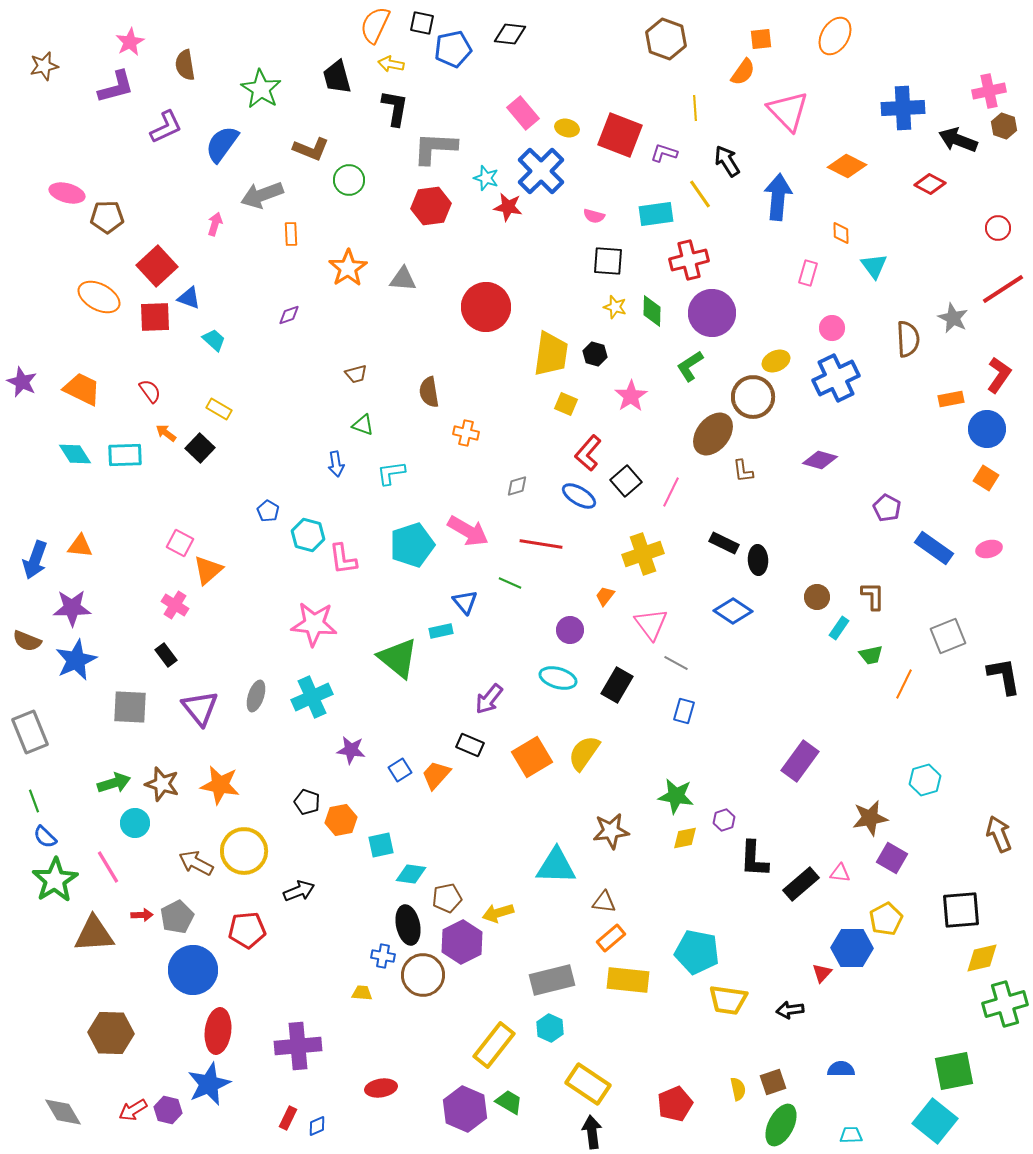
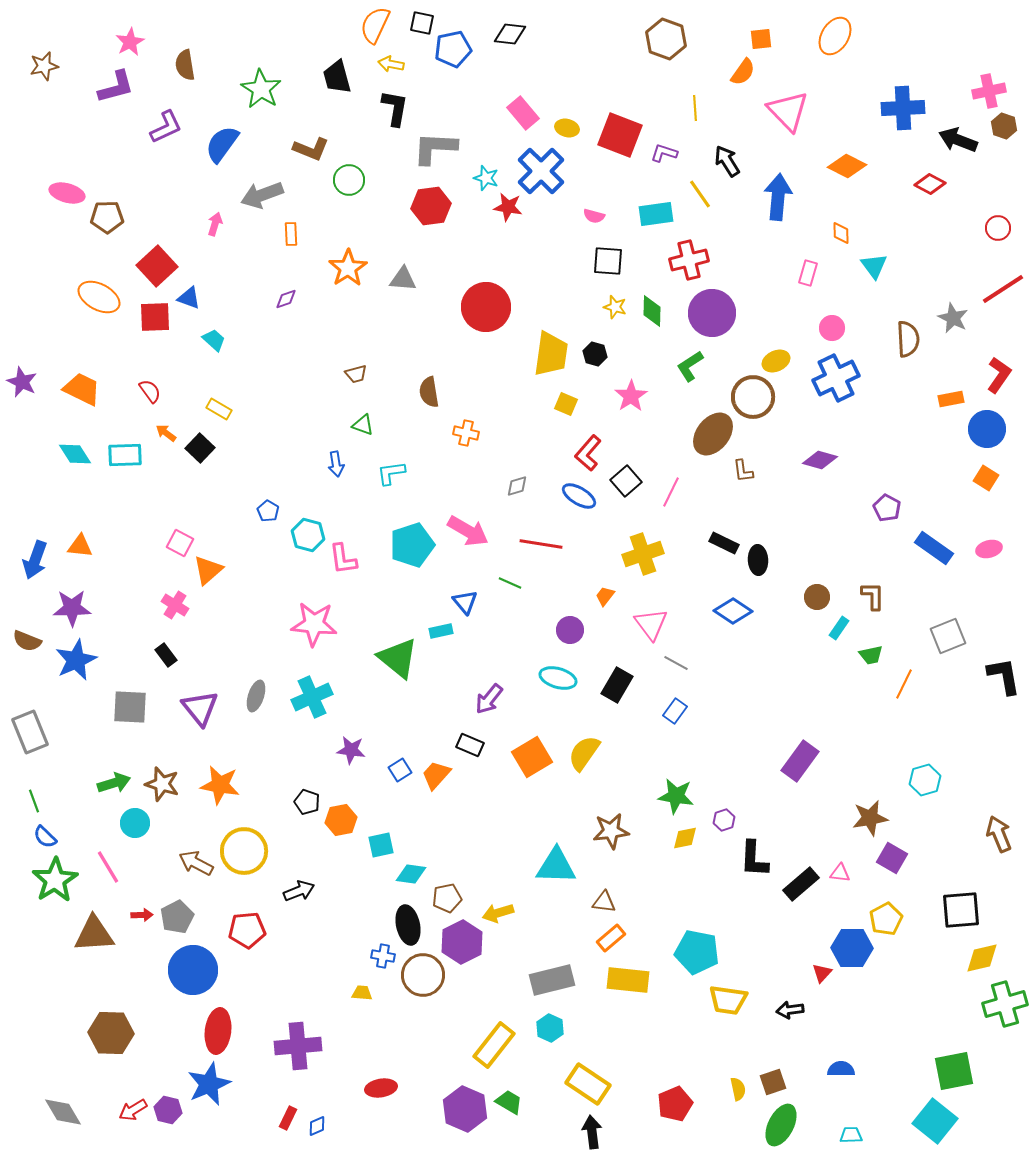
purple diamond at (289, 315): moved 3 px left, 16 px up
blue rectangle at (684, 711): moved 9 px left; rotated 20 degrees clockwise
